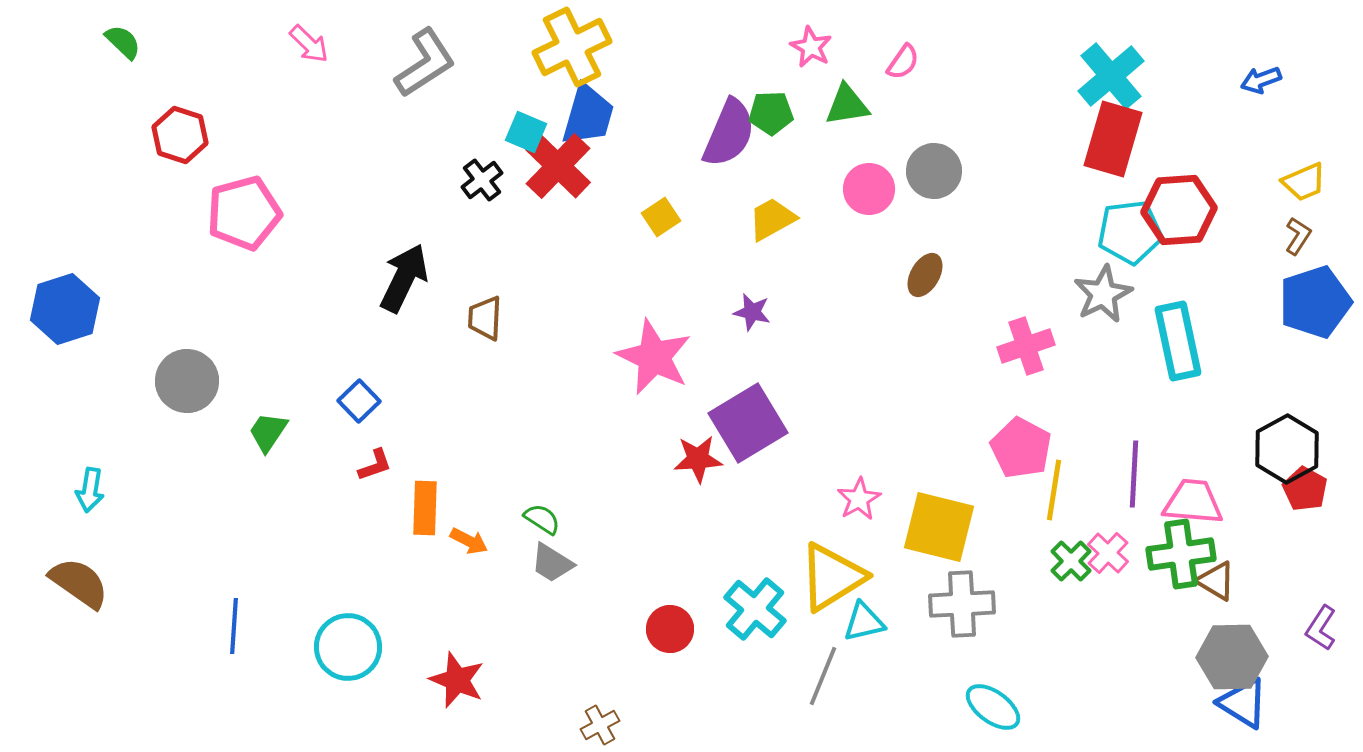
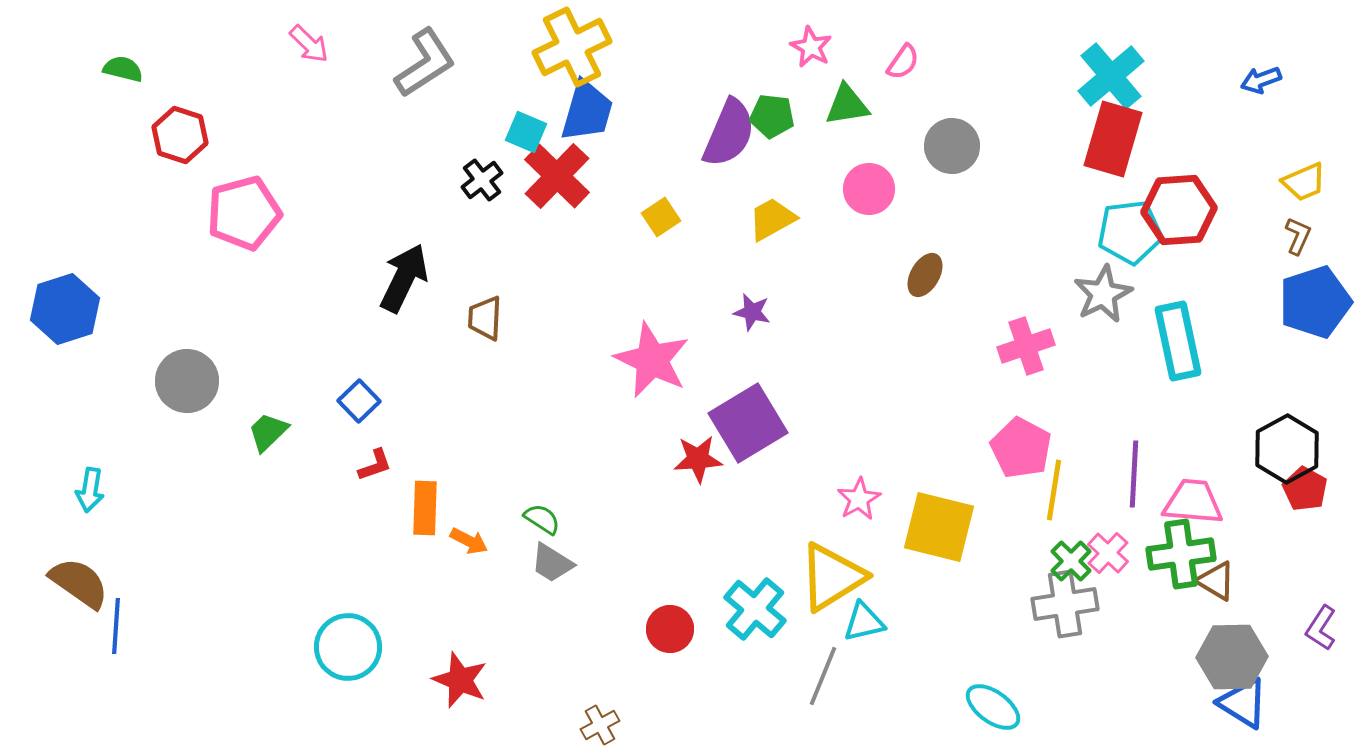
green semicircle at (123, 42): moved 27 px down; rotated 30 degrees counterclockwise
green pentagon at (771, 113): moved 1 px right, 3 px down; rotated 9 degrees clockwise
blue trapezoid at (588, 115): moved 1 px left, 4 px up
red cross at (558, 166): moved 1 px left, 10 px down
gray circle at (934, 171): moved 18 px right, 25 px up
brown L-shape at (1298, 236): rotated 9 degrees counterclockwise
pink star at (654, 357): moved 2 px left, 3 px down
green trapezoid at (268, 432): rotated 12 degrees clockwise
gray cross at (962, 604): moved 103 px right; rotated 6 degrees counterclockwise
blue line at (234, 626): moved 118 px left
red star at (457, 680): moved 3 px right
